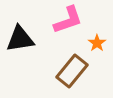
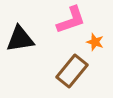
pink L-shape: moved 3 px right
orange star: moved 2 px left, 1 px up; rotated 18 degrees counterclockwise
